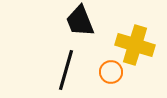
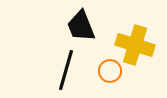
black trapezoid: moved 1 px right, 5 px down
orange circle: moved 1 px left, 1 px up
